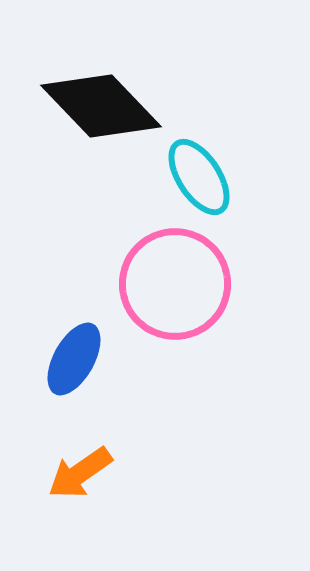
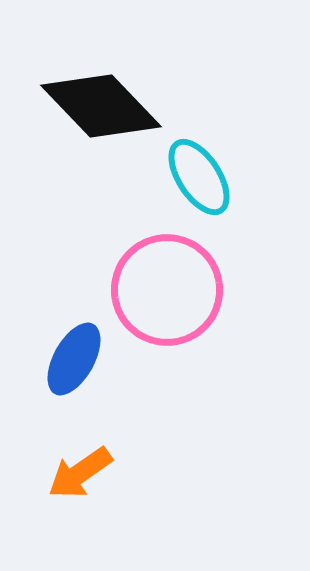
pink circle: moved 8 px left, 6 px down
